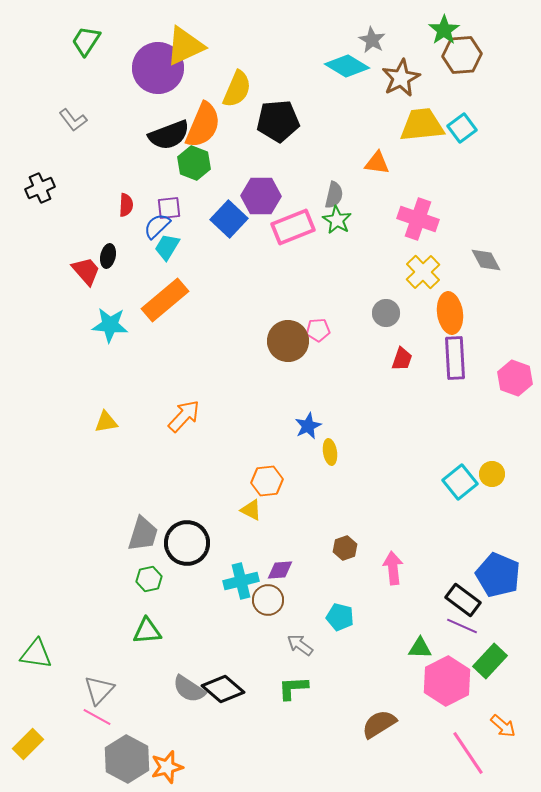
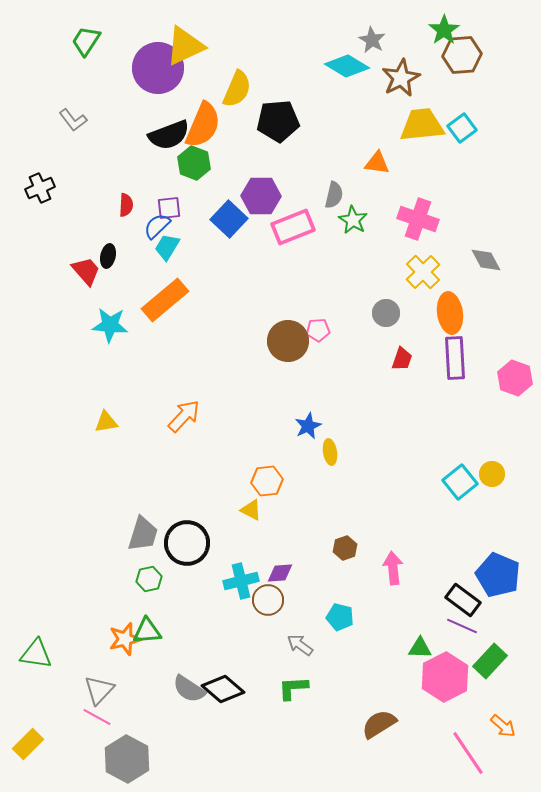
green star at (337, 220): moved 16 px right
purple diamond at (280, 570): moved 3 px down
pink hexagon at (447, 681): moved 2 px left, 4 px up
orange star at (167, 767): moved 42 px left, 128 px up
